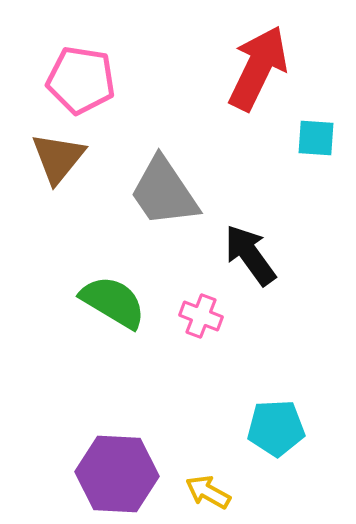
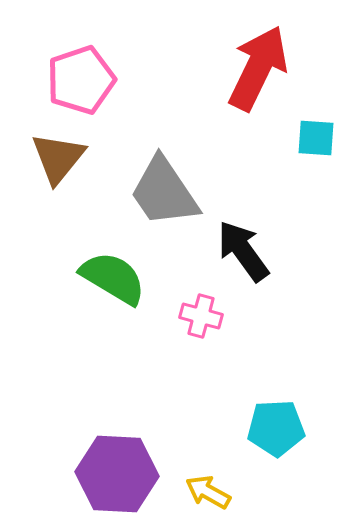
pink pentagon: rotated 28 degrees counterclockwise
black arrow: moved 7 px left, 4 px up
green semicircle: moved 24 px up
pink cross: rotated 6 degrees counterclockwise
